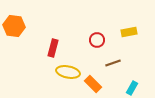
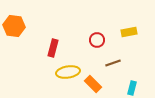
yellow ellipse: rotated 20 degrees counterclockwise
cyan rectangle: rotated 16 degrees counterclockwise
